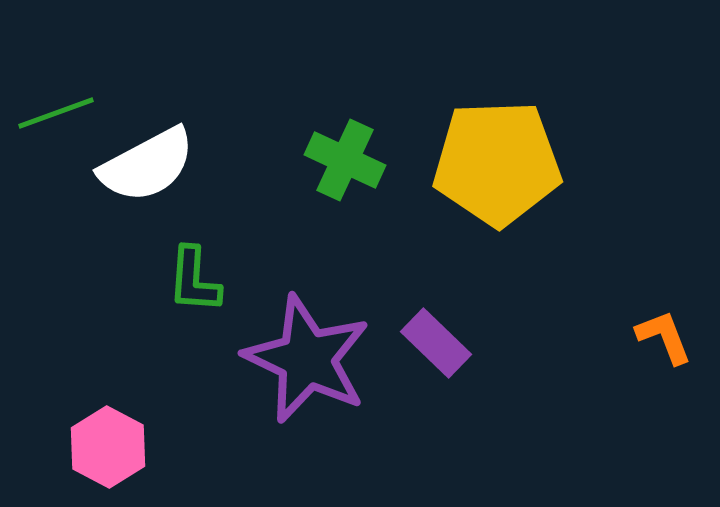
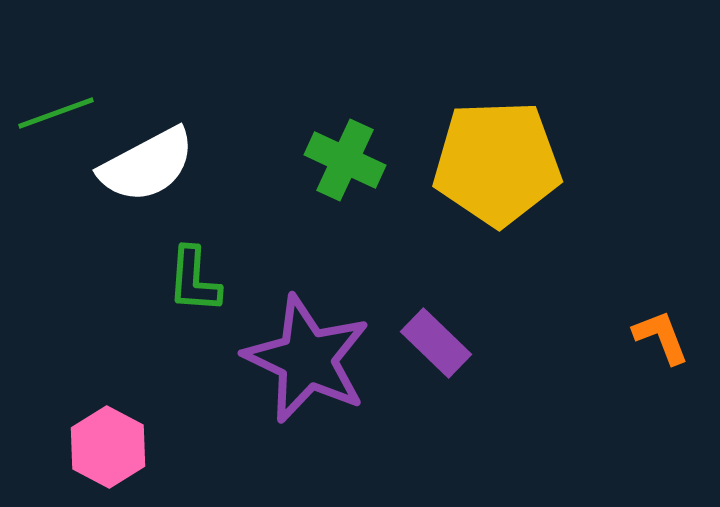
orange L-shape: moved 3 px left
